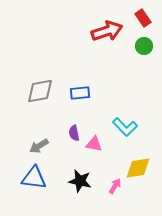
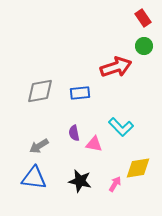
red arrow: moved 9 px right, 36 px down
cyan L-shape: moved 4 px left
pink arrow: moved 2 px up
